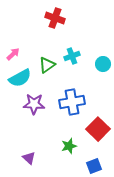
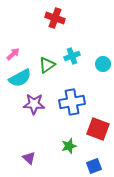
red square: rotated 25 degrees counterclockwise
